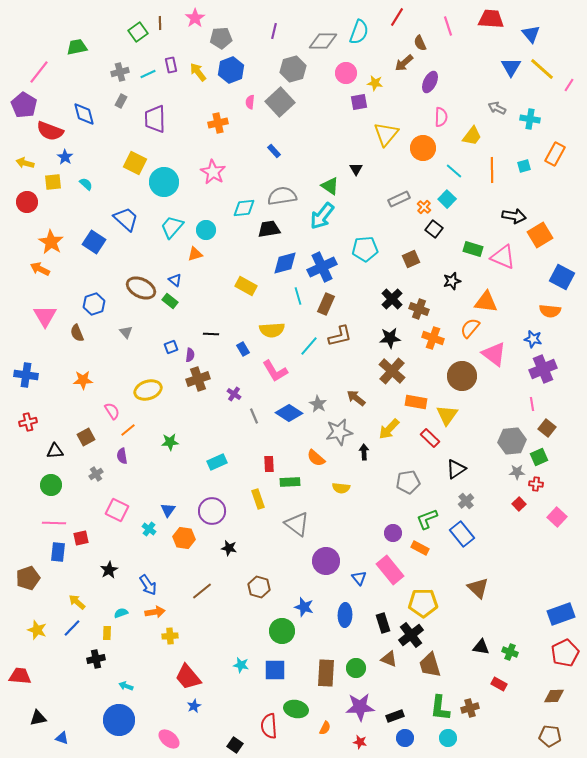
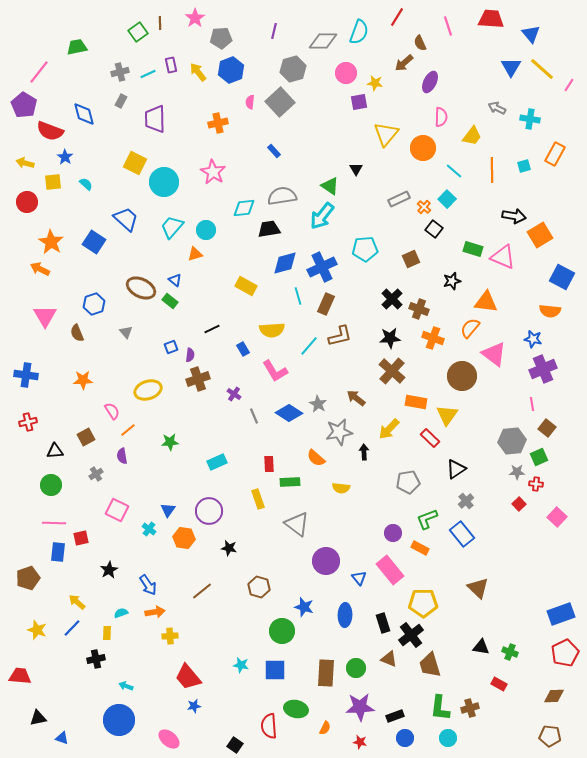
black line at (211, 334): moved 1 px right, 5 px up; rotated 28 degrees counterclockwise
purple circle at (212, 511): moved 3 px left
blue star at (194, 706): rotated 16 degrees clockwise
